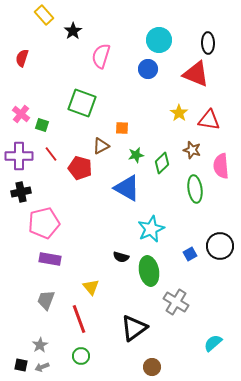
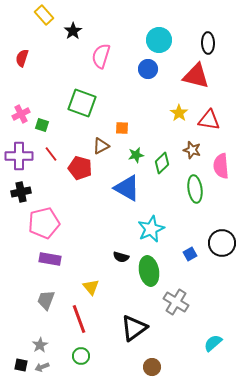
red triangle at (196, 74): moved 2 px down; rotated 8 degrees counterclockwise
pink cross at (21, 114): rotated 24 degrees clockwise
black circle at (220, 246): moved 2 px right, 3 px up
